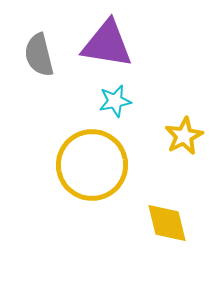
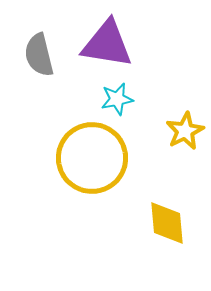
cyan star: moved 2 px right, 2 px up
yellow star: moved 1 px right, 5 px up
yellow circle: moved 7 px up
yellow diamond: rotated 9 degrees clockwise
